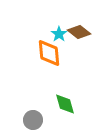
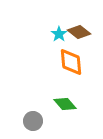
orange diamond: moved 22 px right, 9 px down
green diamond: rotated 25 degrees counterclockwise
gray circle: moved 1 px down
